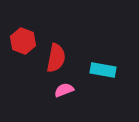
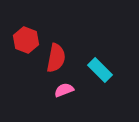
red hexagon: moved 3 px right, 1 px up
cyan rectangle: moved 3 px left; rotated 35 degrees clockwise
